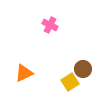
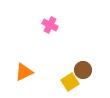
brown circle: moved 1 px down
orange triangle: moved 1 px up
